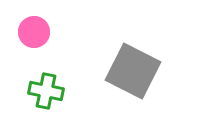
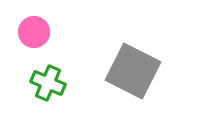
green cross: moved 2 px right, 8 px up; rotated 12 degrees clockwise
